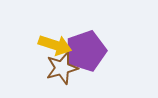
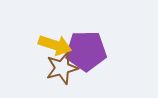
purple pentagon: rotated 18 degrees clockwise
